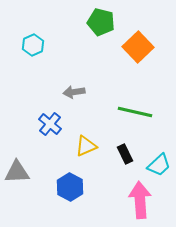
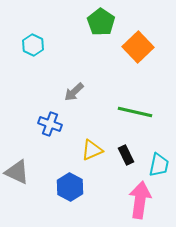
green pentagon: rotated 20 degrees clockwise
cyan hexagon: rotated 10 degrees counterclockwise
gray arrow: rotated 35 degrees counterclockwise
blue cross: rotated 20 degrees counterclockwise
yellow triangle: moved 6 px right, 4 px down
black rectangle: moved 1 px right, 1 px down
cyan trapezoid: rotated 35 degrees counterclockwise
gray triangle: rotated 28 degrees clockwise
pink arrow: rotated 12 degrees clockwise
